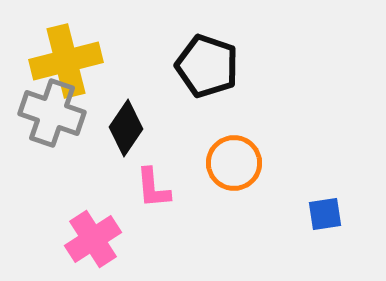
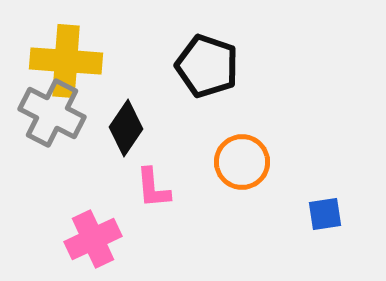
yellow cross: rotated 18 degrees clockwise
gray cross: rotated 8 degrees clockwise
orange circle: moved 8 px right, 1 px up
pink cross: rotated 8 degrees clockwise
